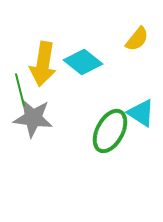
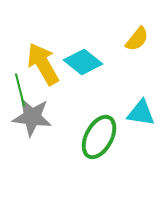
yellow arrow: rotated 141 degrees clockwise
cyan triangle: rotated 24 degrees counterclockwise
gray star: moved 1 px left, 1 px up
green ellipse: moved 11 px left, 6 px down
